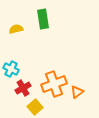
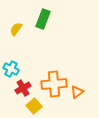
green rectangle: rotated 30 degrees clockwise
yellow semicircle: rotated 40 degrees counterclockwise
orange cross: rotated 15 degrees clockwise
yellow square: moved 1 px left, 1 px up
